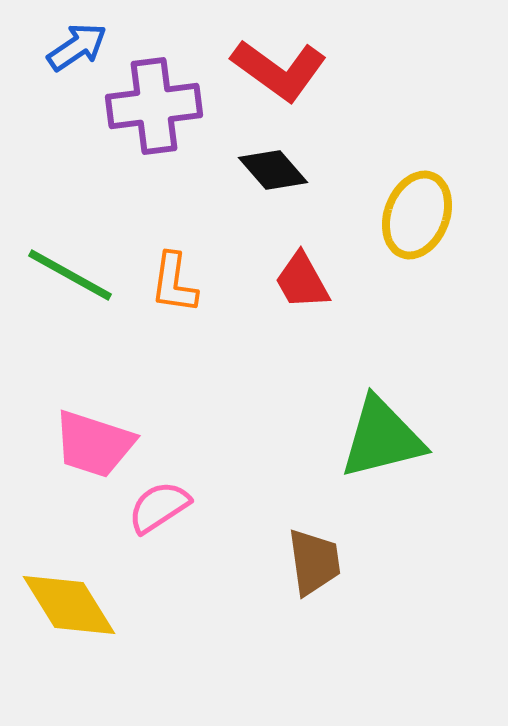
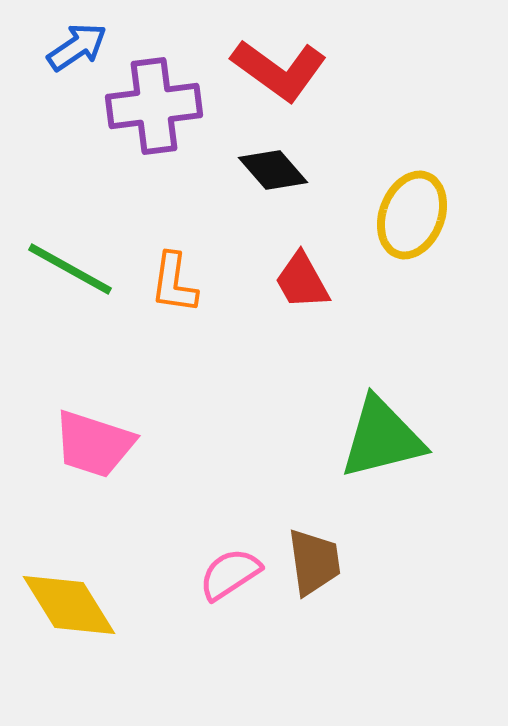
yellow ellipse: moved 5 px left
green line: moved 6 px up
pink semicircle: moved 71 px right, 67 px down
